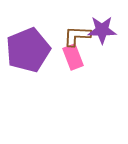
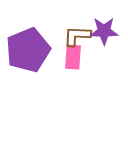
purple star: moved 2 px right, 1 px down
pink rectangle: rotated 25 degrees clockwise
